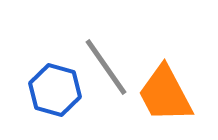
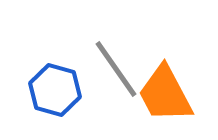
gray line: moved 10 px right, 2 px down
